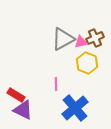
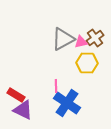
brown cross: rotated 12 degrees counterclockwise
yellow hexagon: rotated 20 degrees counterclockwise
pink line: moved 2 px down
blue cross: moved 8 px left, 5 px up; rotated 16 degrees counterclockwise
